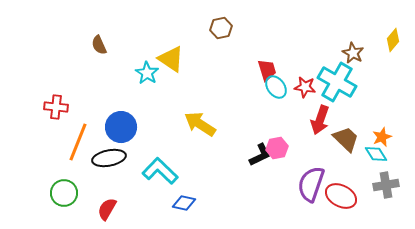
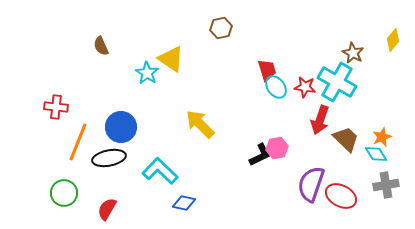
brown semicircle: moved 2 px right, 1 px down
yellow arrow: rotated 12 degrees clockwise
